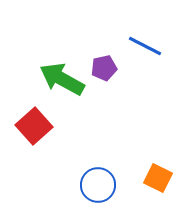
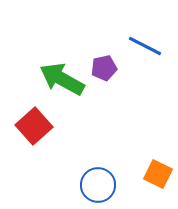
orange square: moved 4 px up
